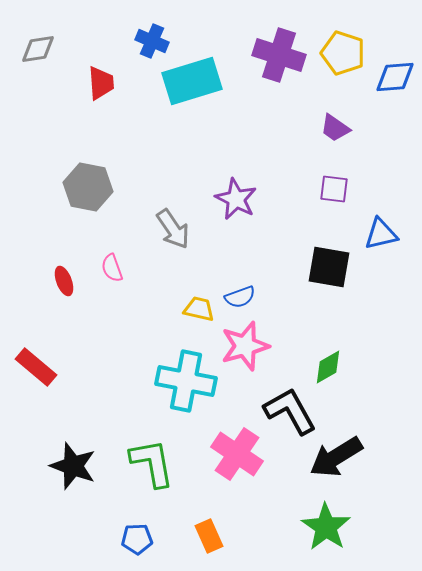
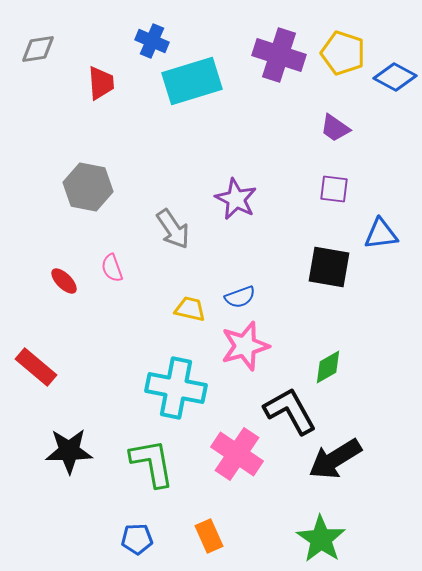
blue diamond: rotated 33 degrees clockwise
blue triangle: rotated 6 degrees clockwise
red ellipse: rotated 24 degrees counterclockwise
yellow trapezoid: moved 9 px left
cyan cross: moved 10 px left, 7 px down
black arrow: moved 1 px left, 2 px down
black star: moved 4 px left, 15 px up; rotated 21 degrees counterclockwise
green star: moved 5 px left, 12 px down
